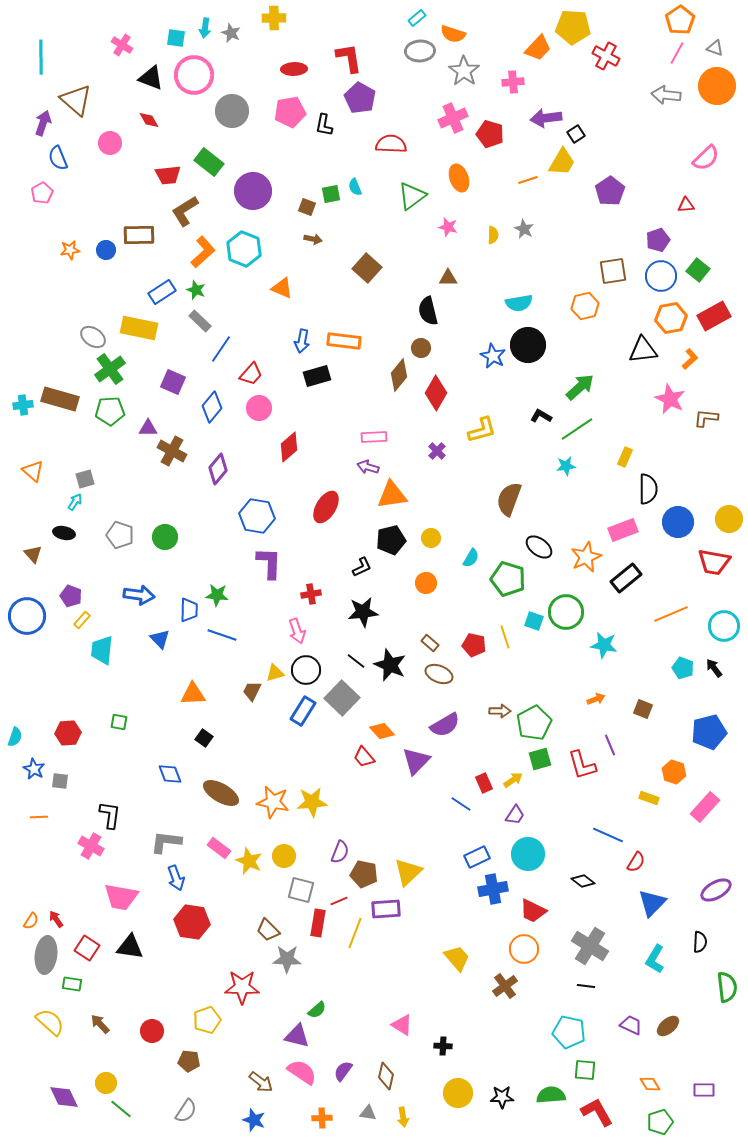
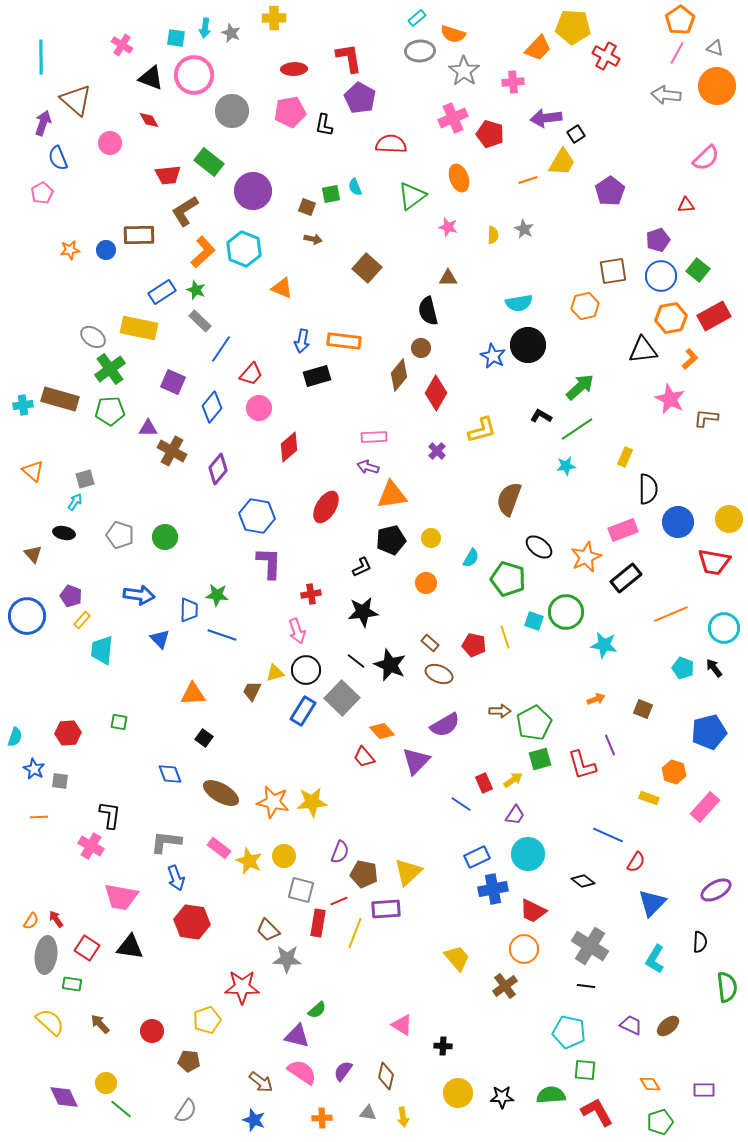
cyan circle at (724, 626): moved 2 px down
